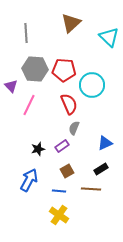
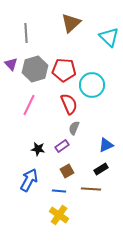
gray hexagon: rotated 20 degrees counterclockwise
purple triangle: moved 22 px up
blue triangle: moved 1 px right, 2 px down
black star: rotated 24 degrees clockwise
